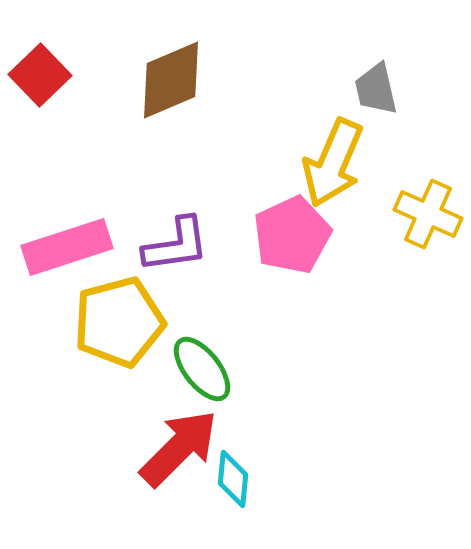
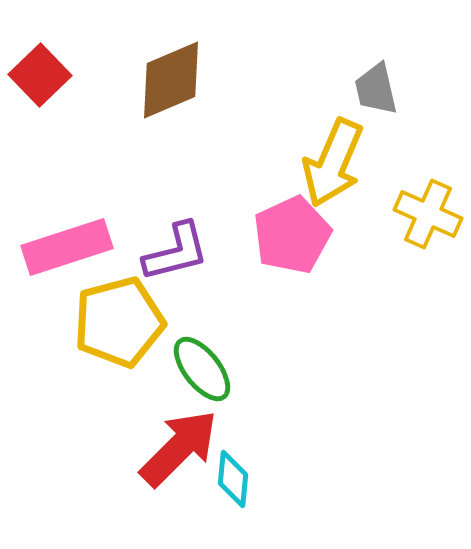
purple L-shape: moved 7 px down; rotated 6 degrees counterclockwise
